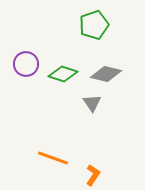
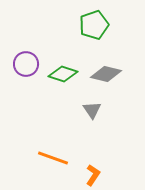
gray triangle: moved 7 px down
